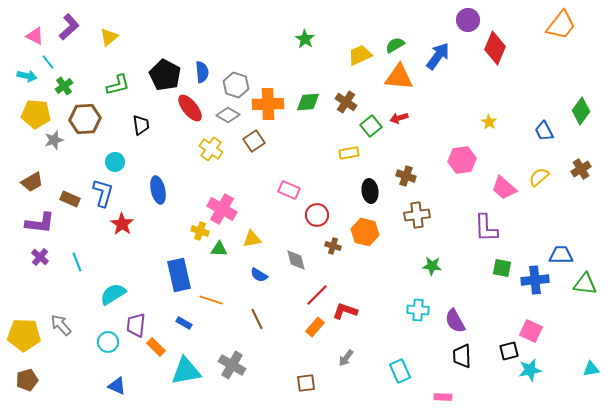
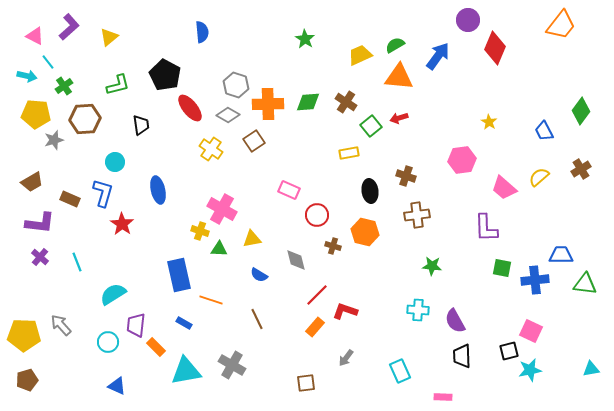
blue semicircle at (202, 72): moved 40 px up
